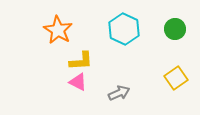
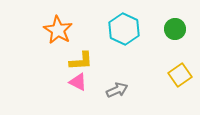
yellow square: moved 4 px right, 3 px up
gray arrow: moved 2 px left, 3 px up
